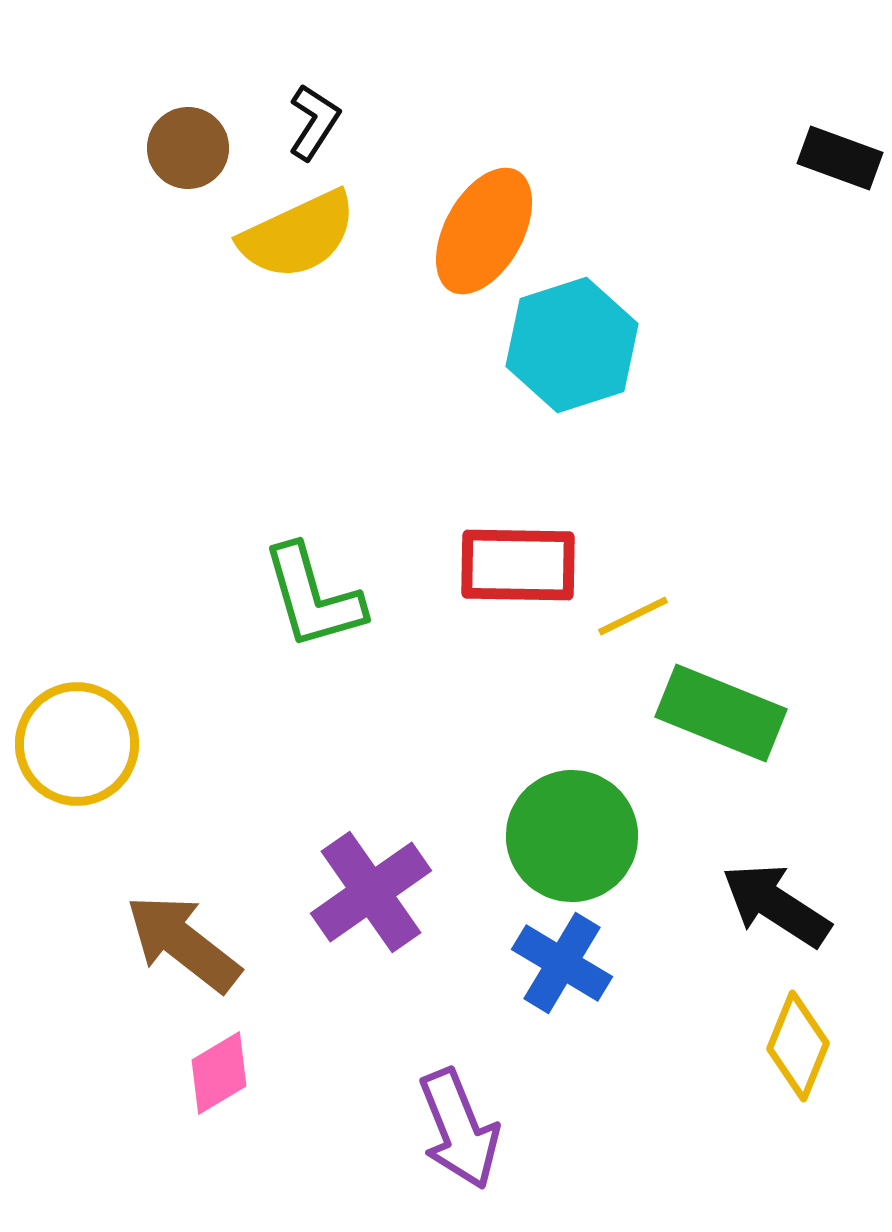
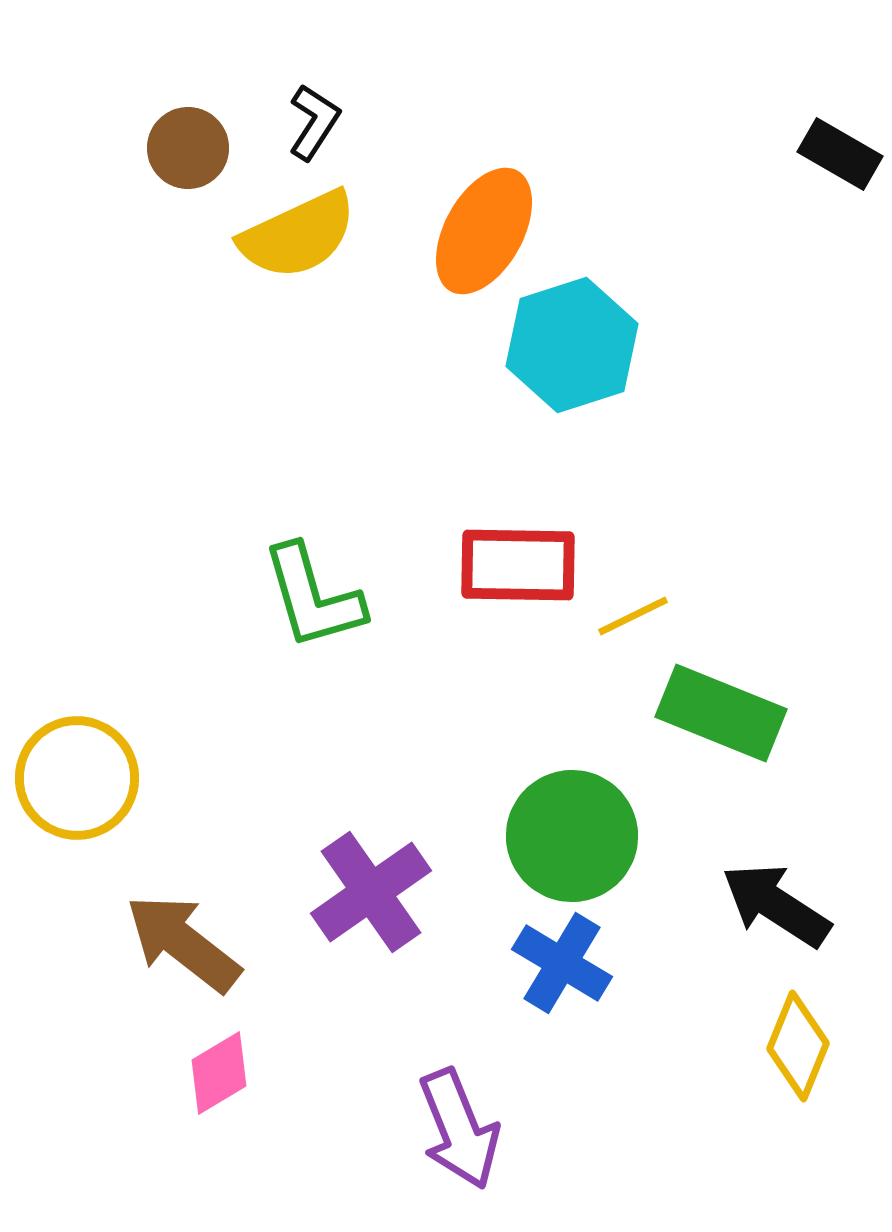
black rectangle: moved 4 px up; rotated 10 degrees clockwise
yellow circle: moved 34 px down
